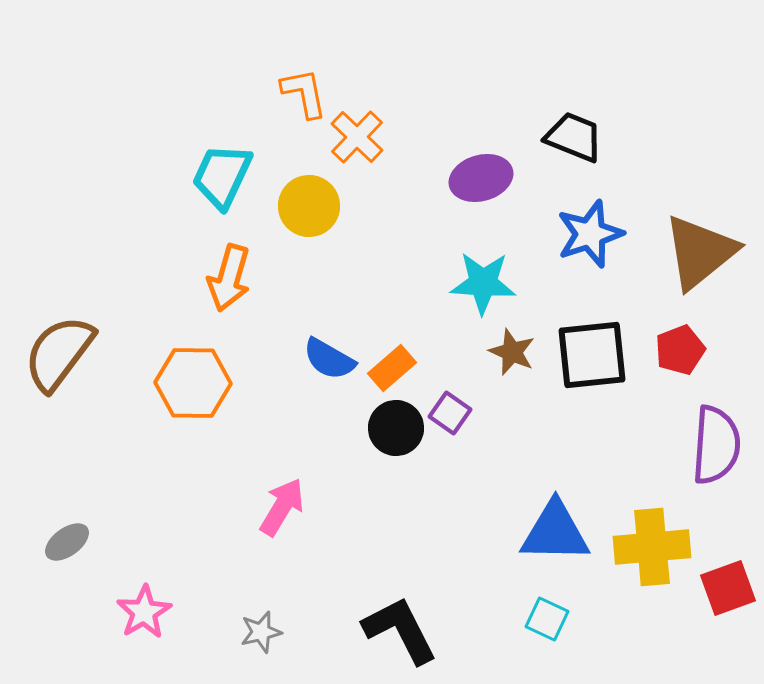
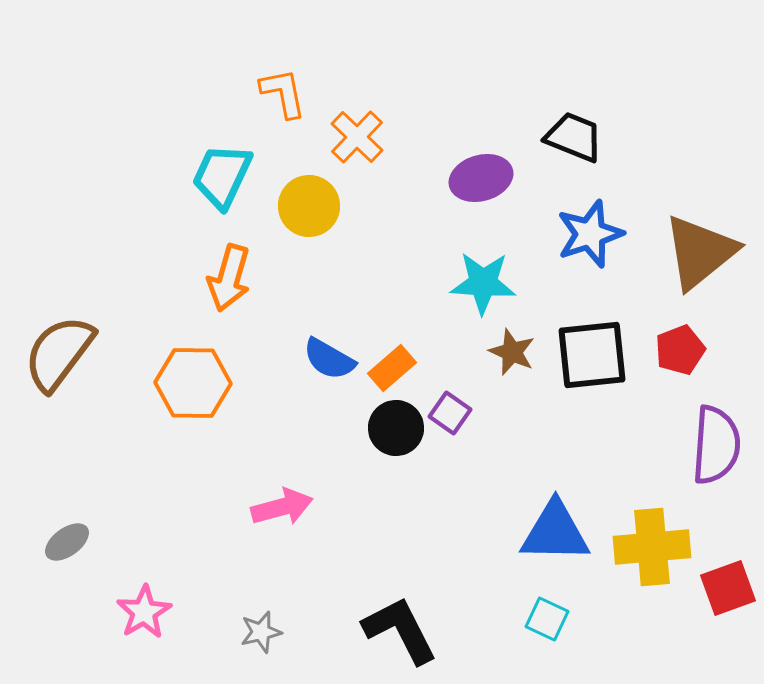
orange L-shape: moved 21 px left
pink arrow: rotated 44 degrees clockwise
